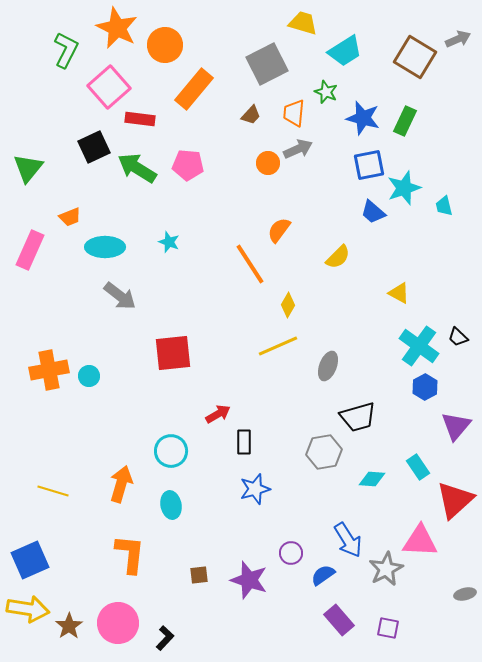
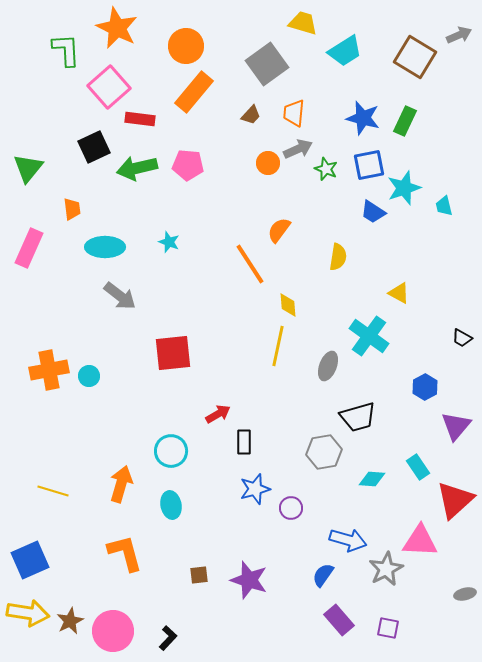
gray arrow at (458, 39): moved 1 px right, 4 px up
orange circle at (165, 45): moved 21 px right, 1 px down
green L-shape at (66, 50): rotated 30 degrees counterclockwise
gray square at (267, 64): rotated 9 degrees counterclockwise
orange rectangle at (194, 89): moved 3 px down
green star at (326, 92): moved 77 px down
green arrow at (137, 168): rotated 45 degrees counterclockwise
blue trapezoid at (373, 212): rotated 8 degrees counterclockwise
orange trapezoid at (70, 217): moved 2 px right, 8 px up; rotated 75 degrees counterclockwise
pink rectangle at (30, 250): moved 1 px left, 2 px up
yellow semicircle at (338, 257): rotated 36 degrees counterclockwise
yellow diamond at (288, 305): rotated 35 degrees counterclockwise
black trapezoid at (458, 337): moved 4 px right, 1 px down; rotated 15 degrees counterclockwise
yellow line at (278, 346): rotated 54 degrees counterclockwise
cyan cross at (419, 346): moved 50 px left, 10 px up
blue arrow at (348, 540): rotated 42 degrees counterclockwise
purple circle at (291, 553): moved 45 px up
orange L-shape at (130, 554): moved 5 px left, 1 px up; rotated 21 degrees counterclockwise
blue semicircle at (323, 575): rotated 20 degrees counterclockwise
yellow arrow at (28, 609): moved 4 px down
pink circle at (118, 623): moved 5 px left, 8 px down
brown star at (69, 626): moved 1 px right, 5 px up; rotated 8 degrees clockwise
black L-shape at (165, 638): moved 3 px right
